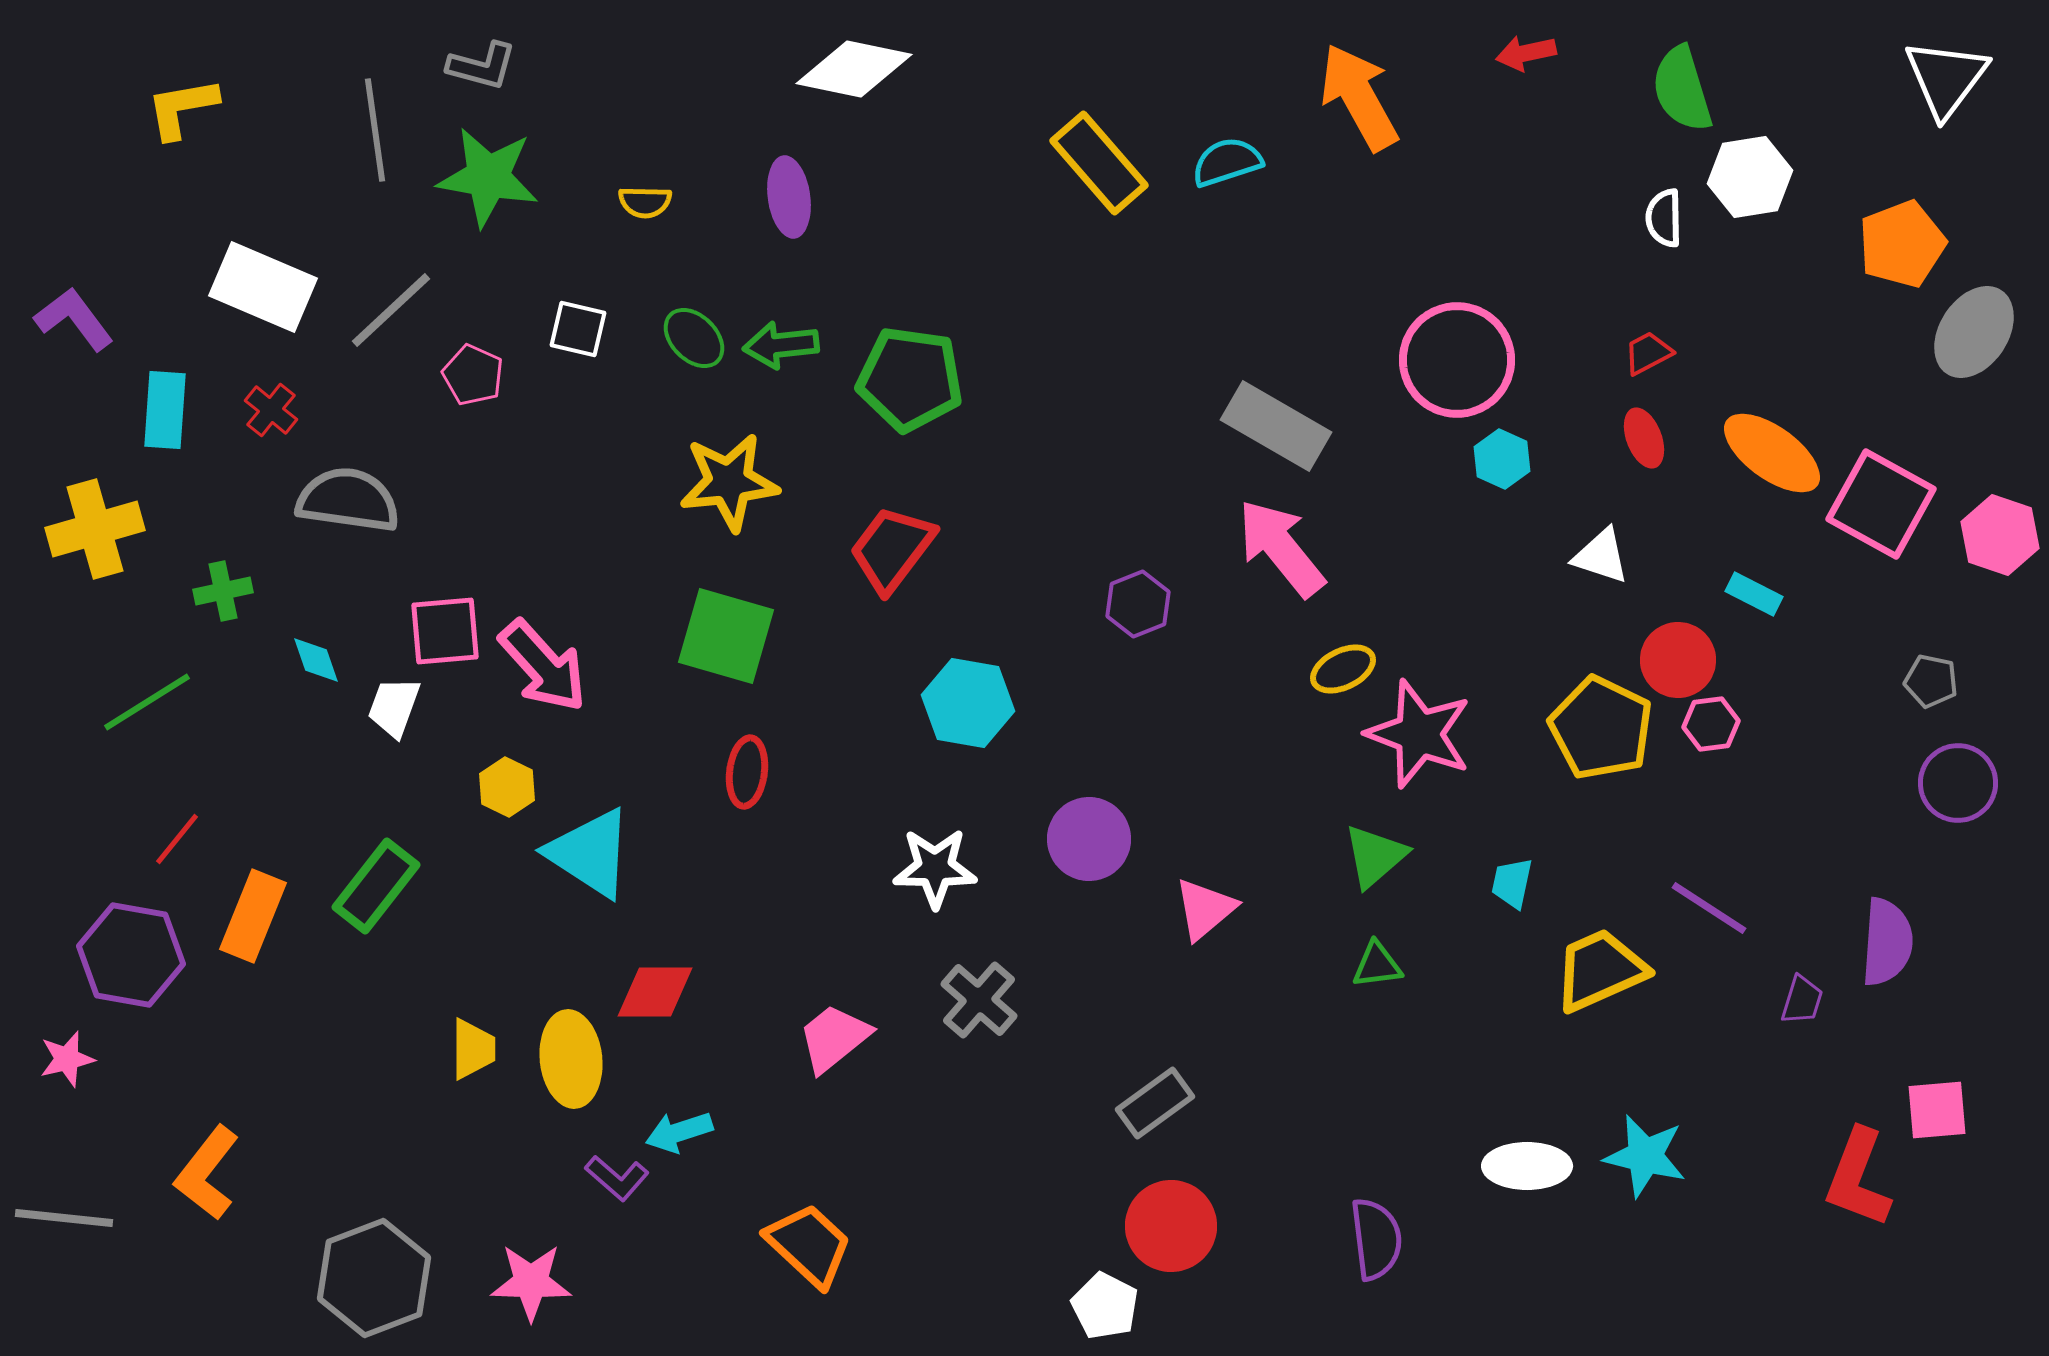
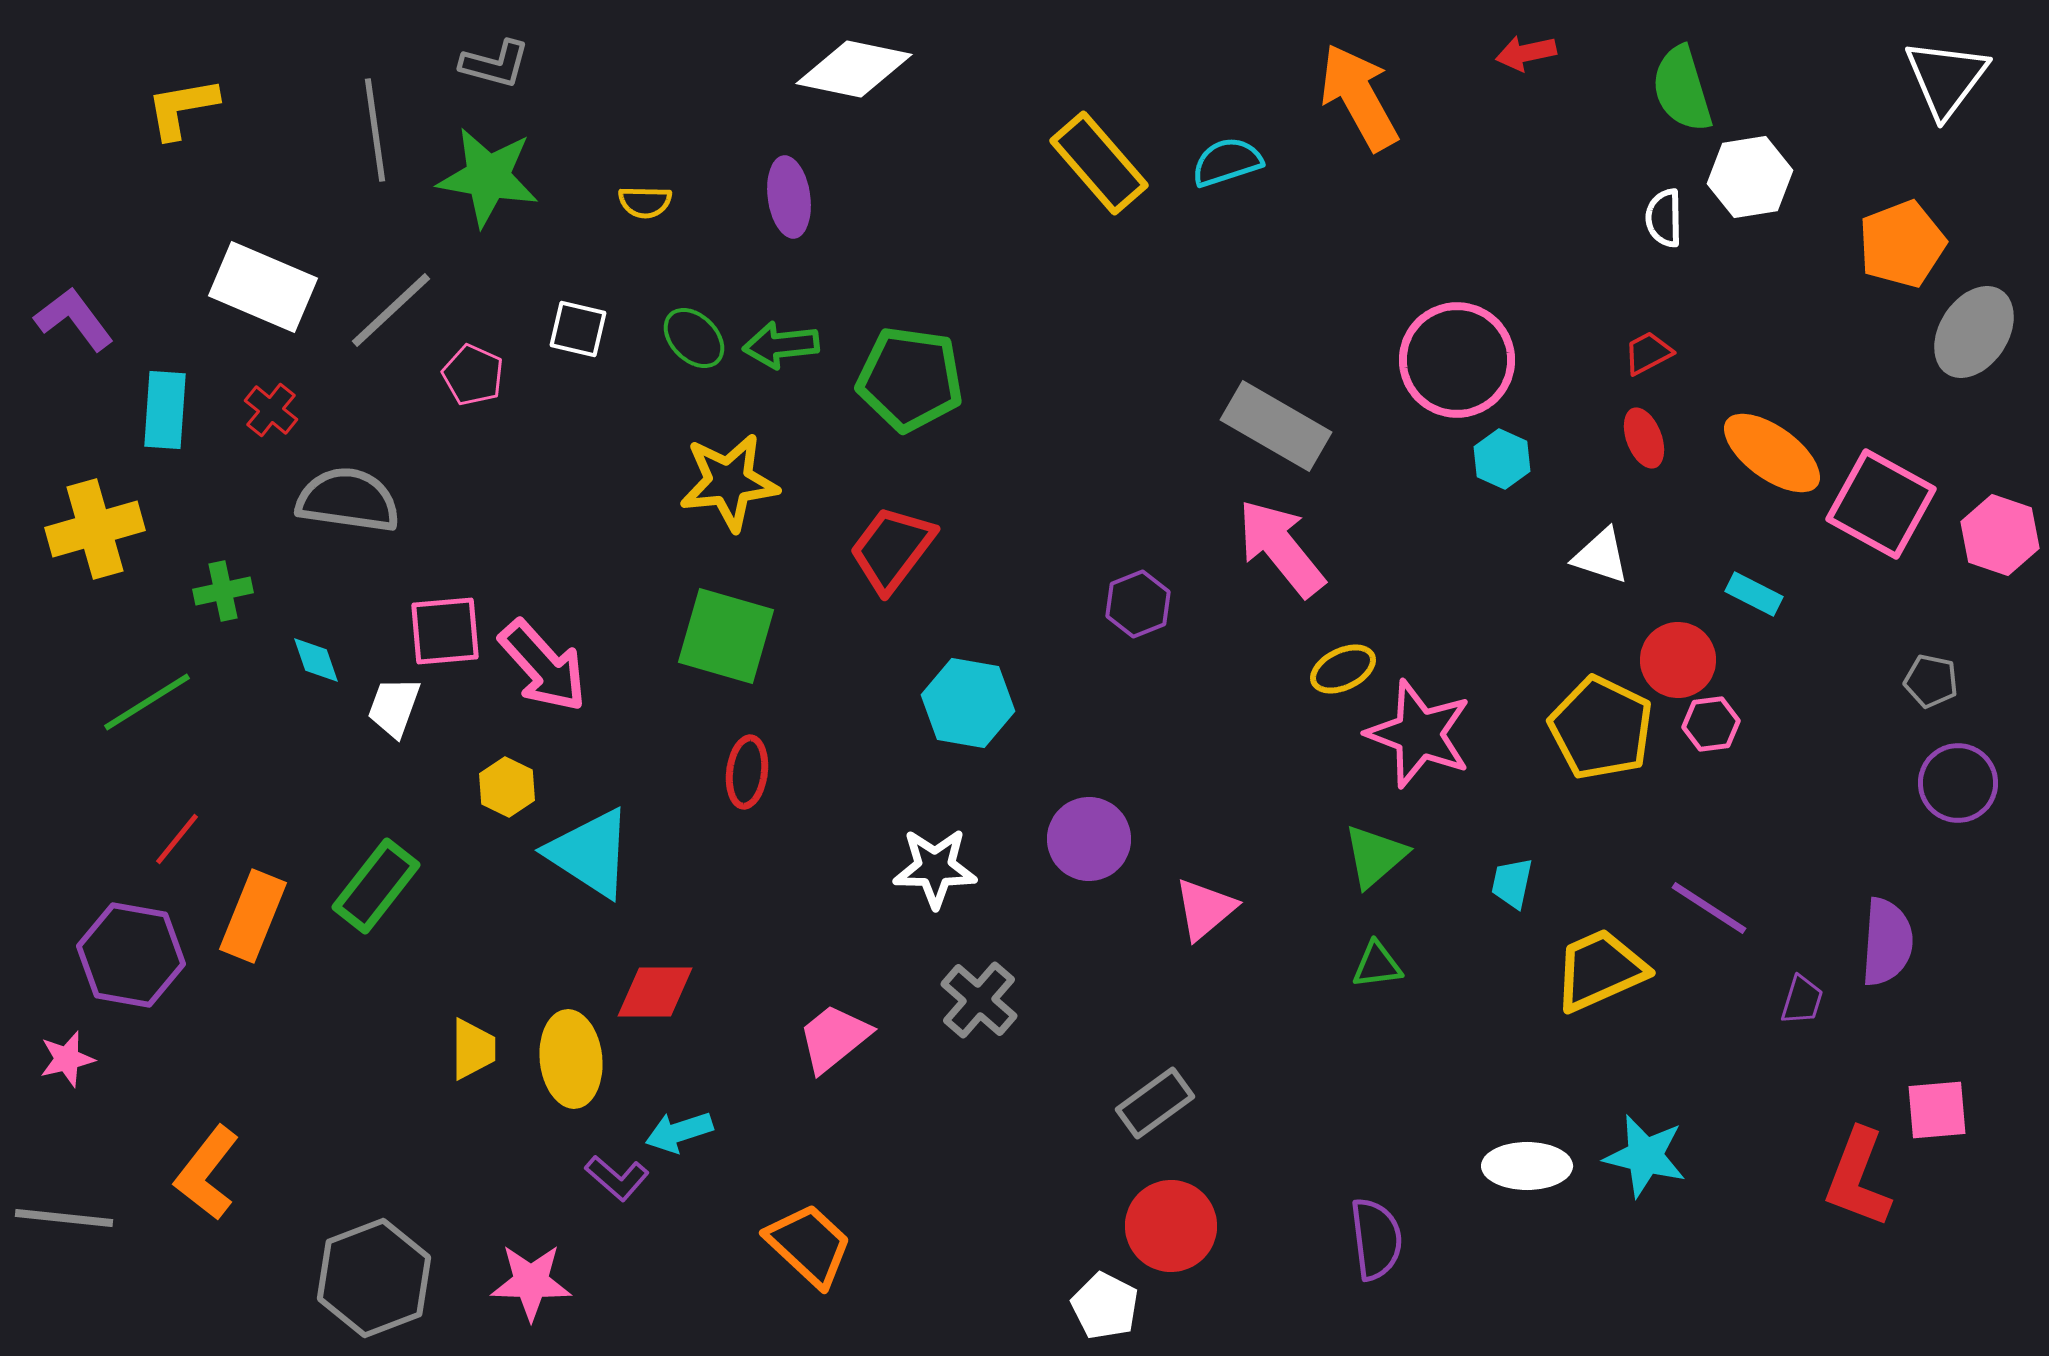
gray L-shape at (482, 66): moved 13 px right, 2 px up
